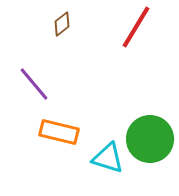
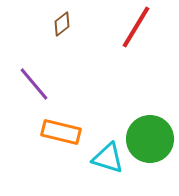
orange rectangle: moved 2 px right
